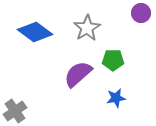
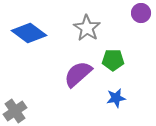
gray star: rotated 8 degrees counterclockwise
blue diamond: moved 6 px left, 1 px down
